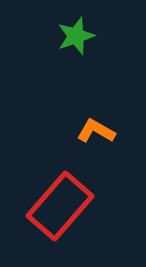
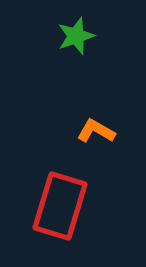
red rectangle: rotated 24 degrees counterclockwise
